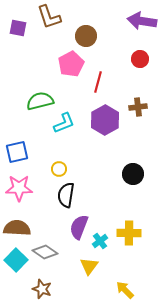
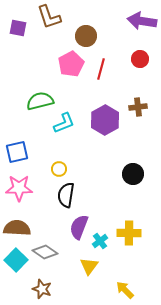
red line: moved 3 px right, 13 px up
